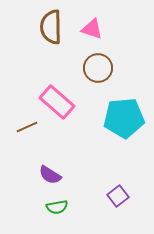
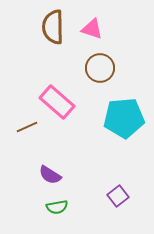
brown semicircle: moved 2 px right
brown circle: moved 2 px right
